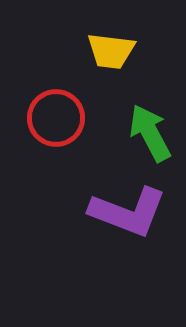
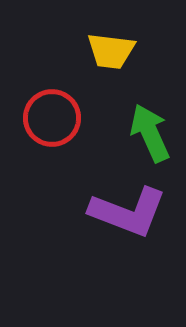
red circle: moved 4 px left
green arrow: rotated 4 degrees clockwise
